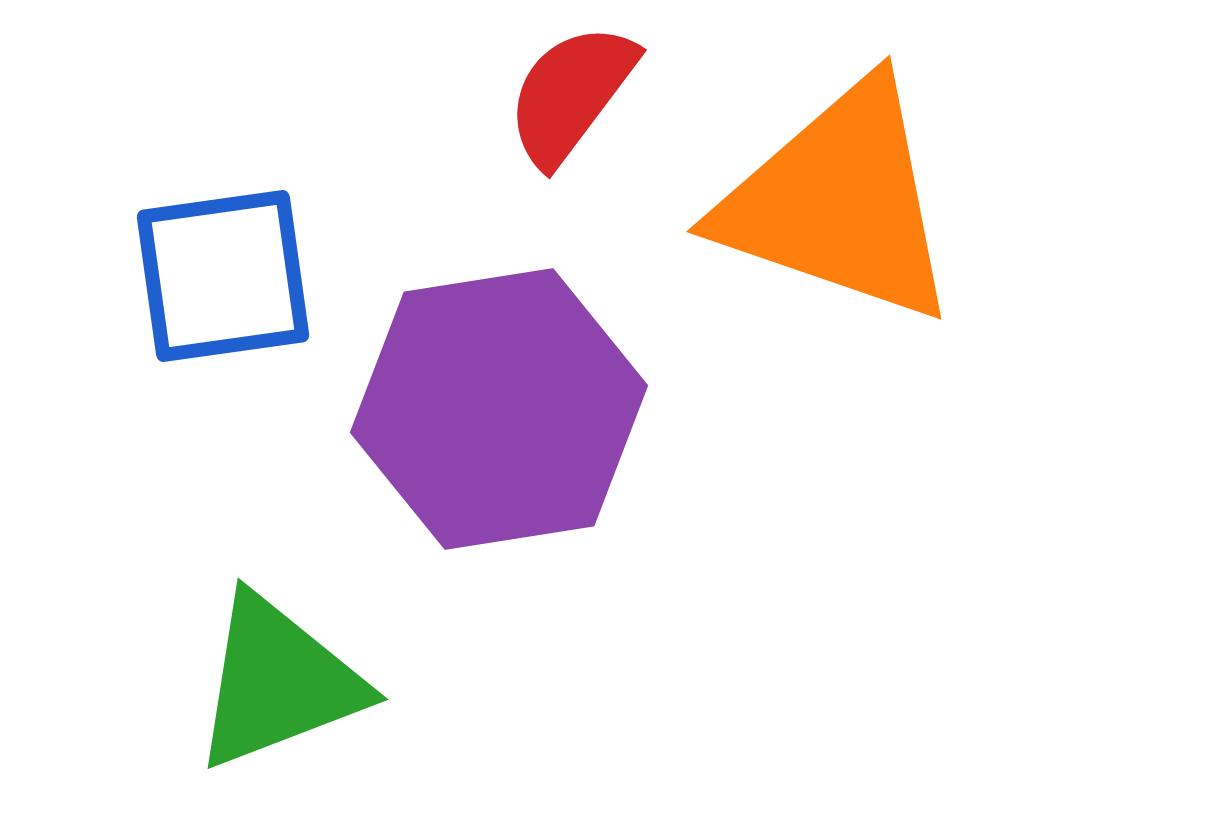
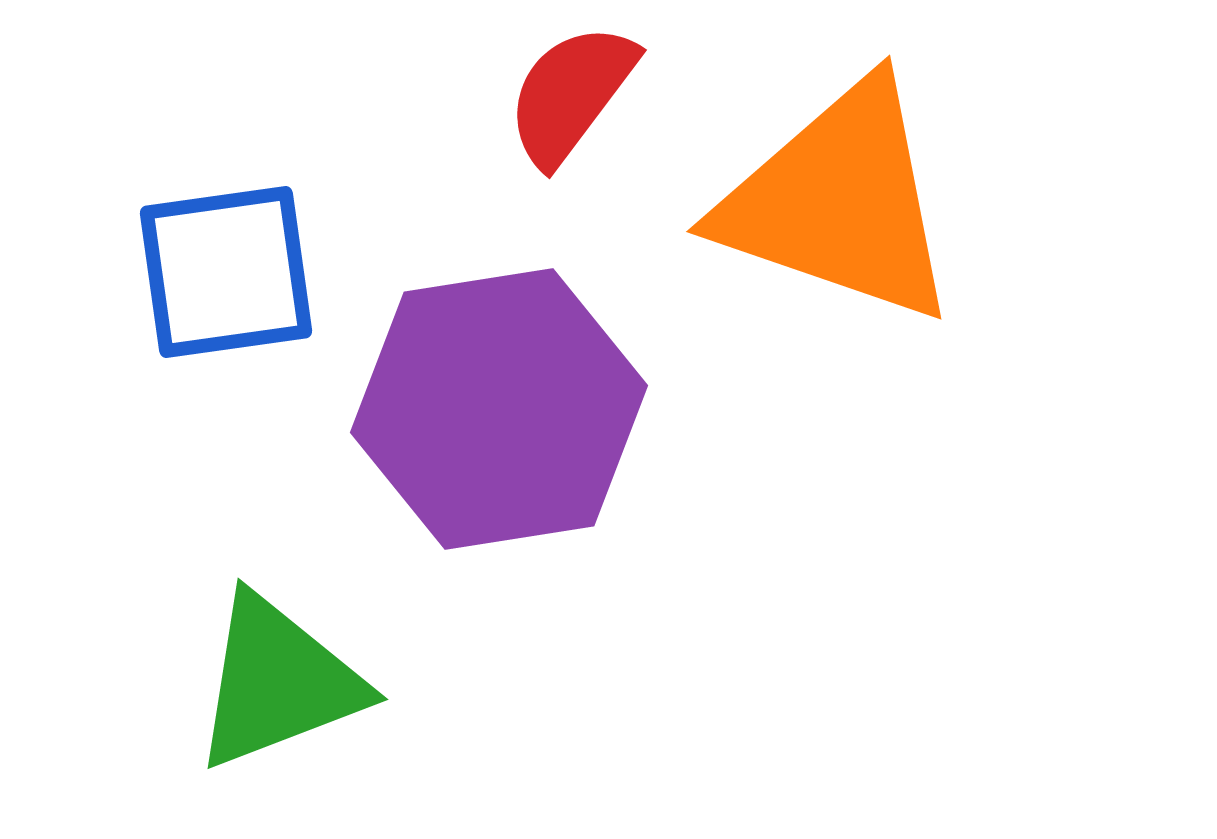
blue square: moved 3 px right, 4 px up
